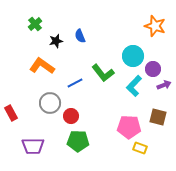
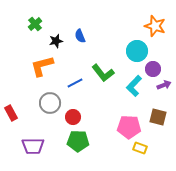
cyan circle: moved 4 px right, 5 px up
orange L-shape: rotated 50 degrees counterclockwise
red circle: moved 2 px right, 1 px down
